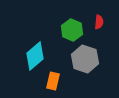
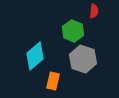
red semicircle: moved 5 px left, 11 px up
green hexagon: moved 1 px right, 1 px down
gray hexagon: moved 2 px left
